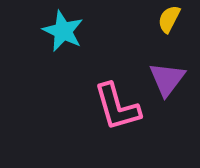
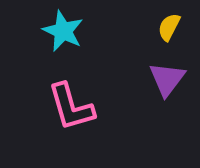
yellow semicircle: moved 8 px down
pink L-shape: moved 46 px left
